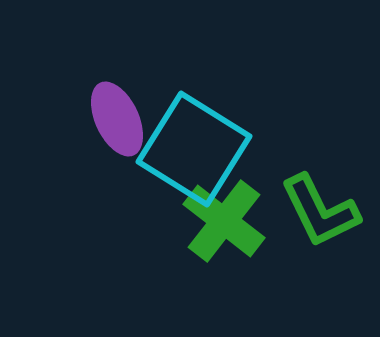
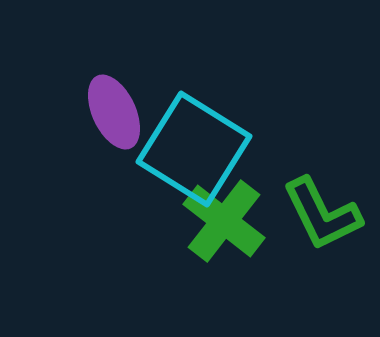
purple ellipse: moved 3 px left, 7 px up
green L-shape: moved 2 px right, 3 px down
